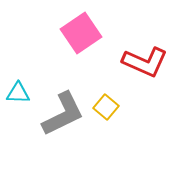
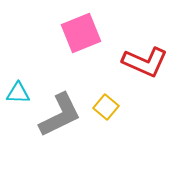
pink square: rotated 12 degrees clockwise
gray L-shape: moved 3 px left, 1 px down
